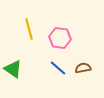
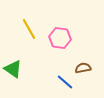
yellow line: rotated 15 degrees counterclockwise
blue line: moved 7 px right, 14 px down
